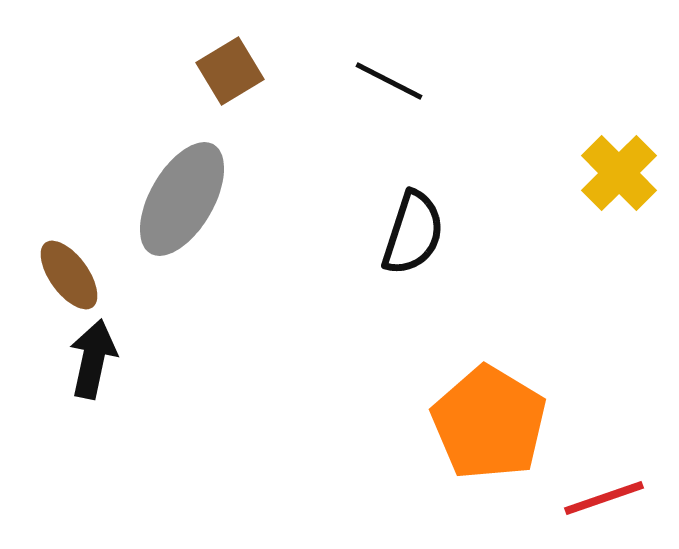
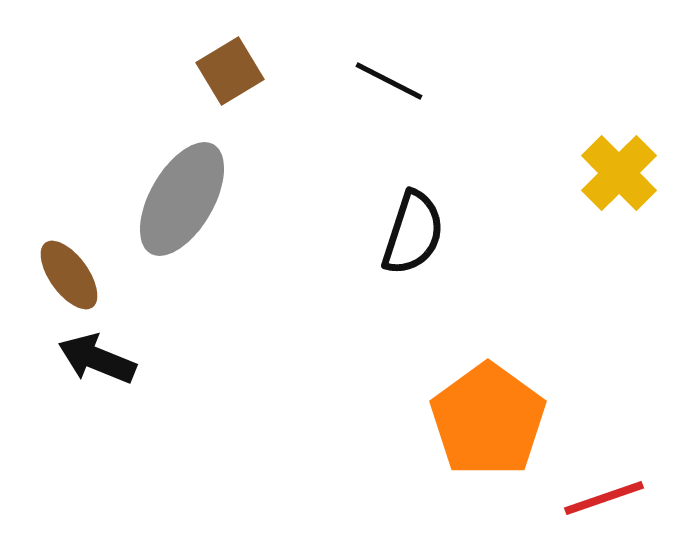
black arrow: moved 4 px right; rotated 80 degrees counterclockwise
orange pentagon: moved 1 px left, 3 px up; rotated 5 degrees clockwise
